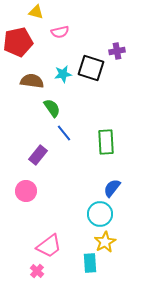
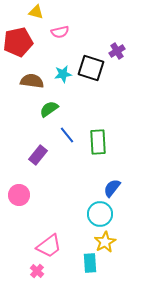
purple cross: rotated 21 degrees counterclockwise
green semicircle: moved 3 px left, 1 px down; rotated 90 degrees counterclockwise
blue line: moved 3 px right, 2 px down
green rectangle: moved 8 px left
pink circle: moved 7 px left, 4 px down
